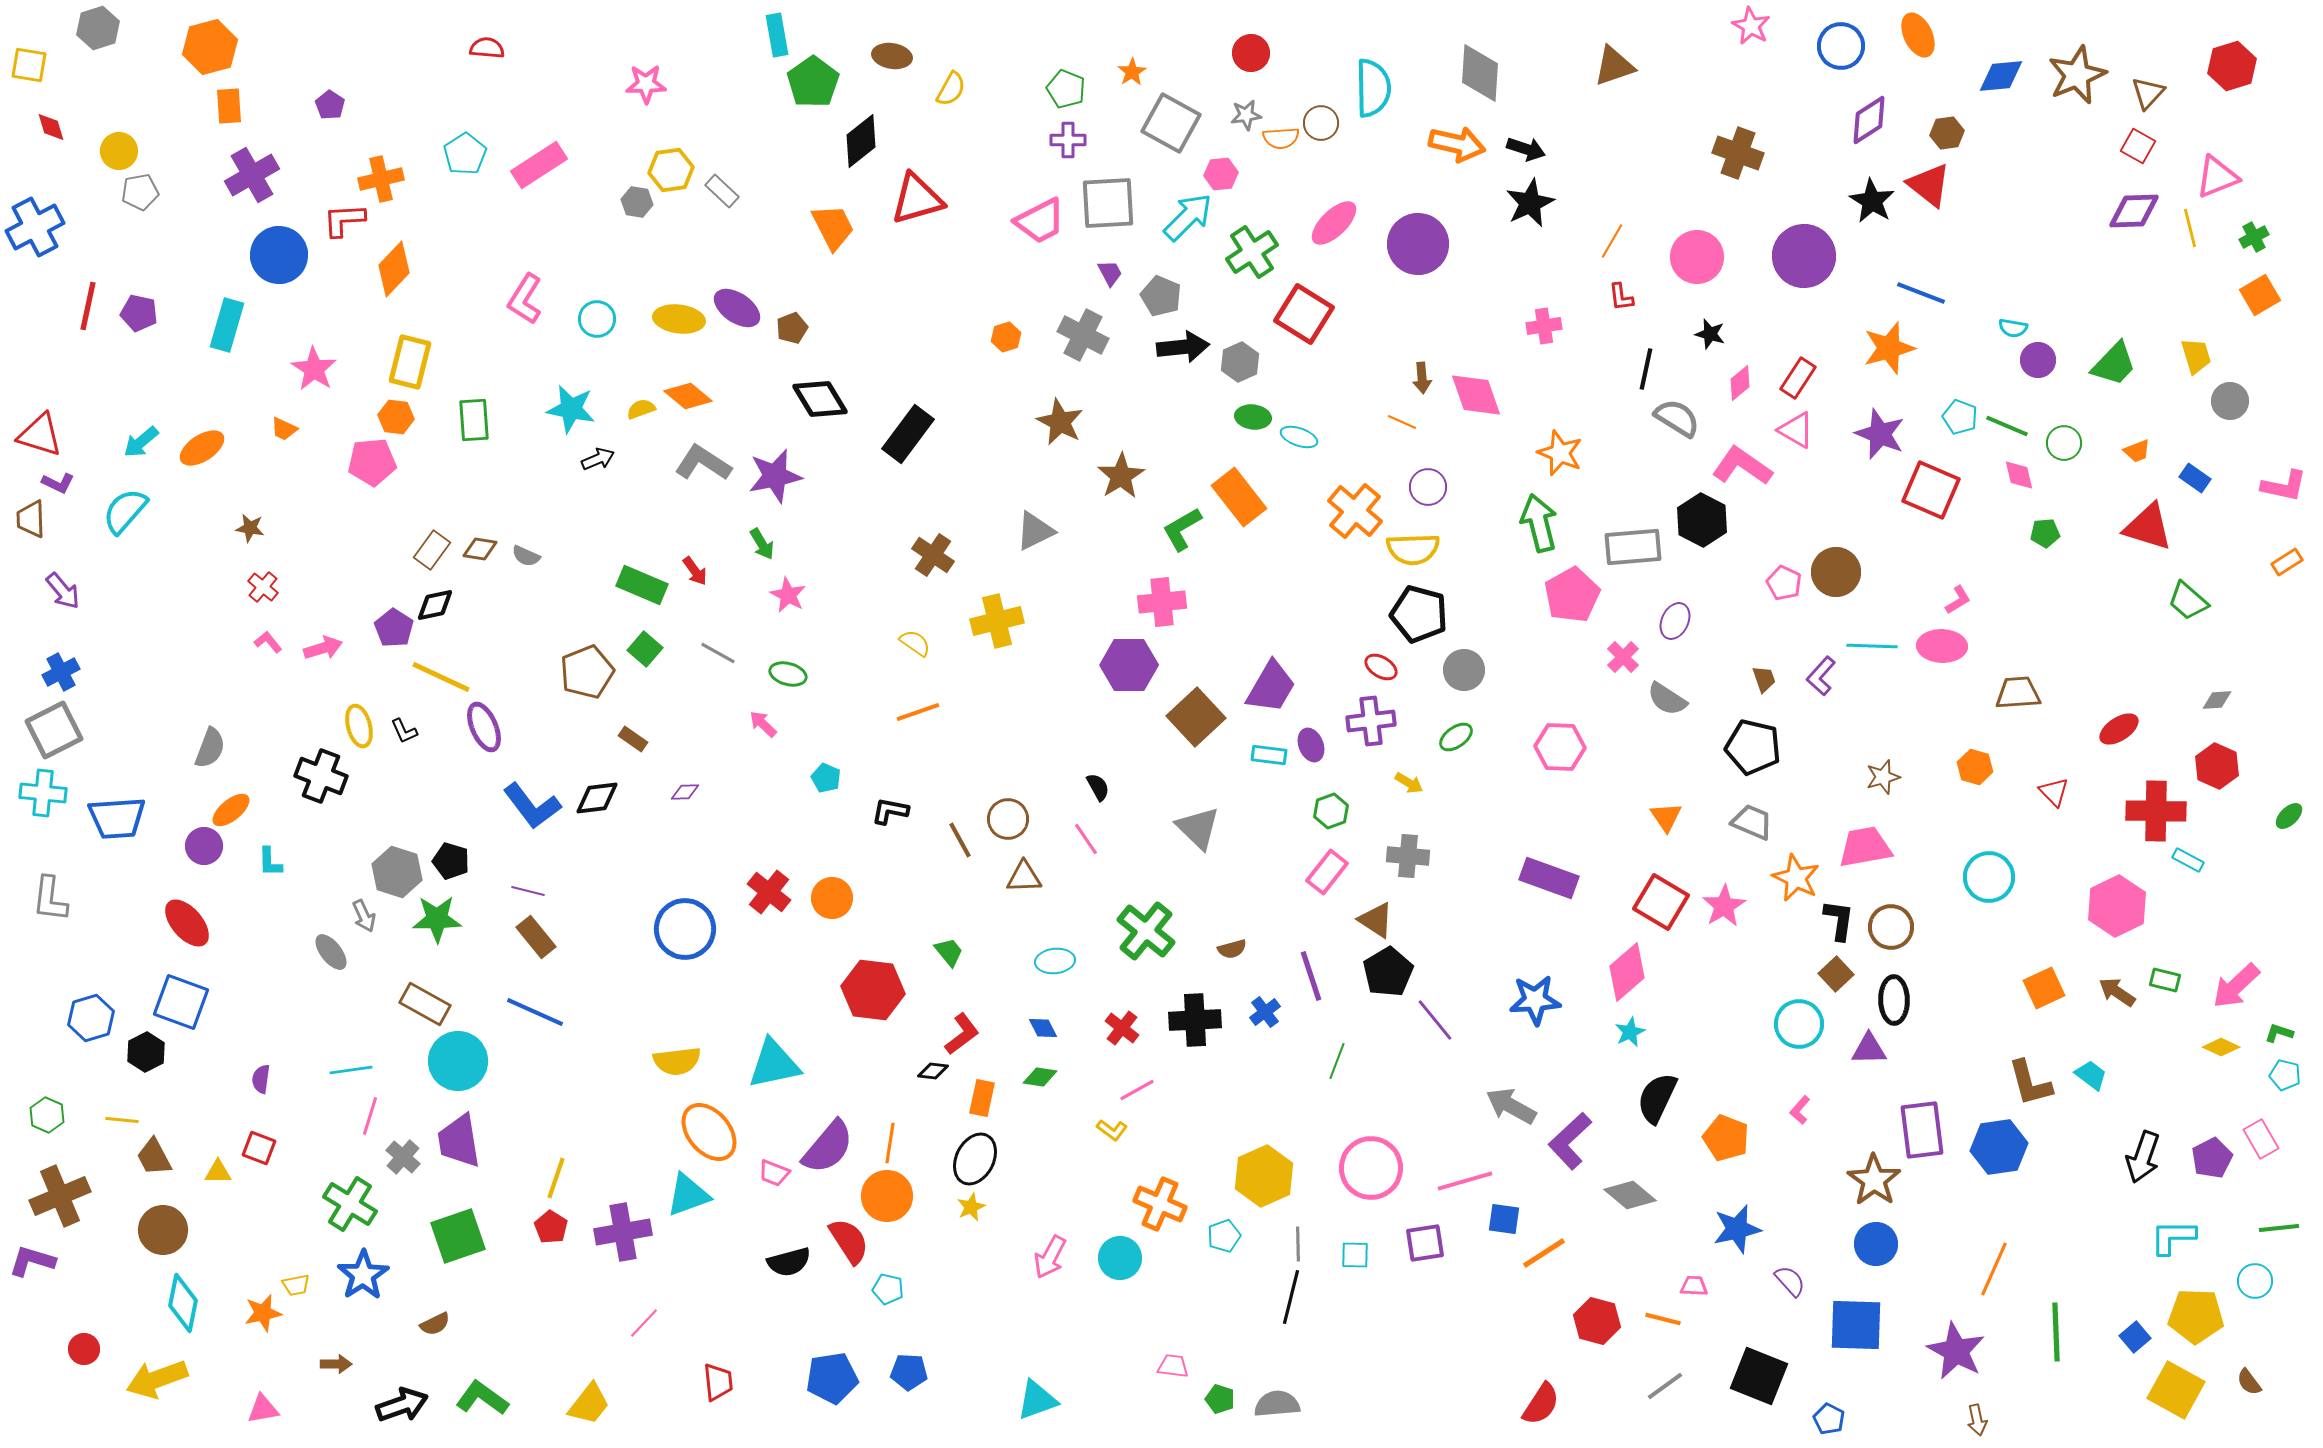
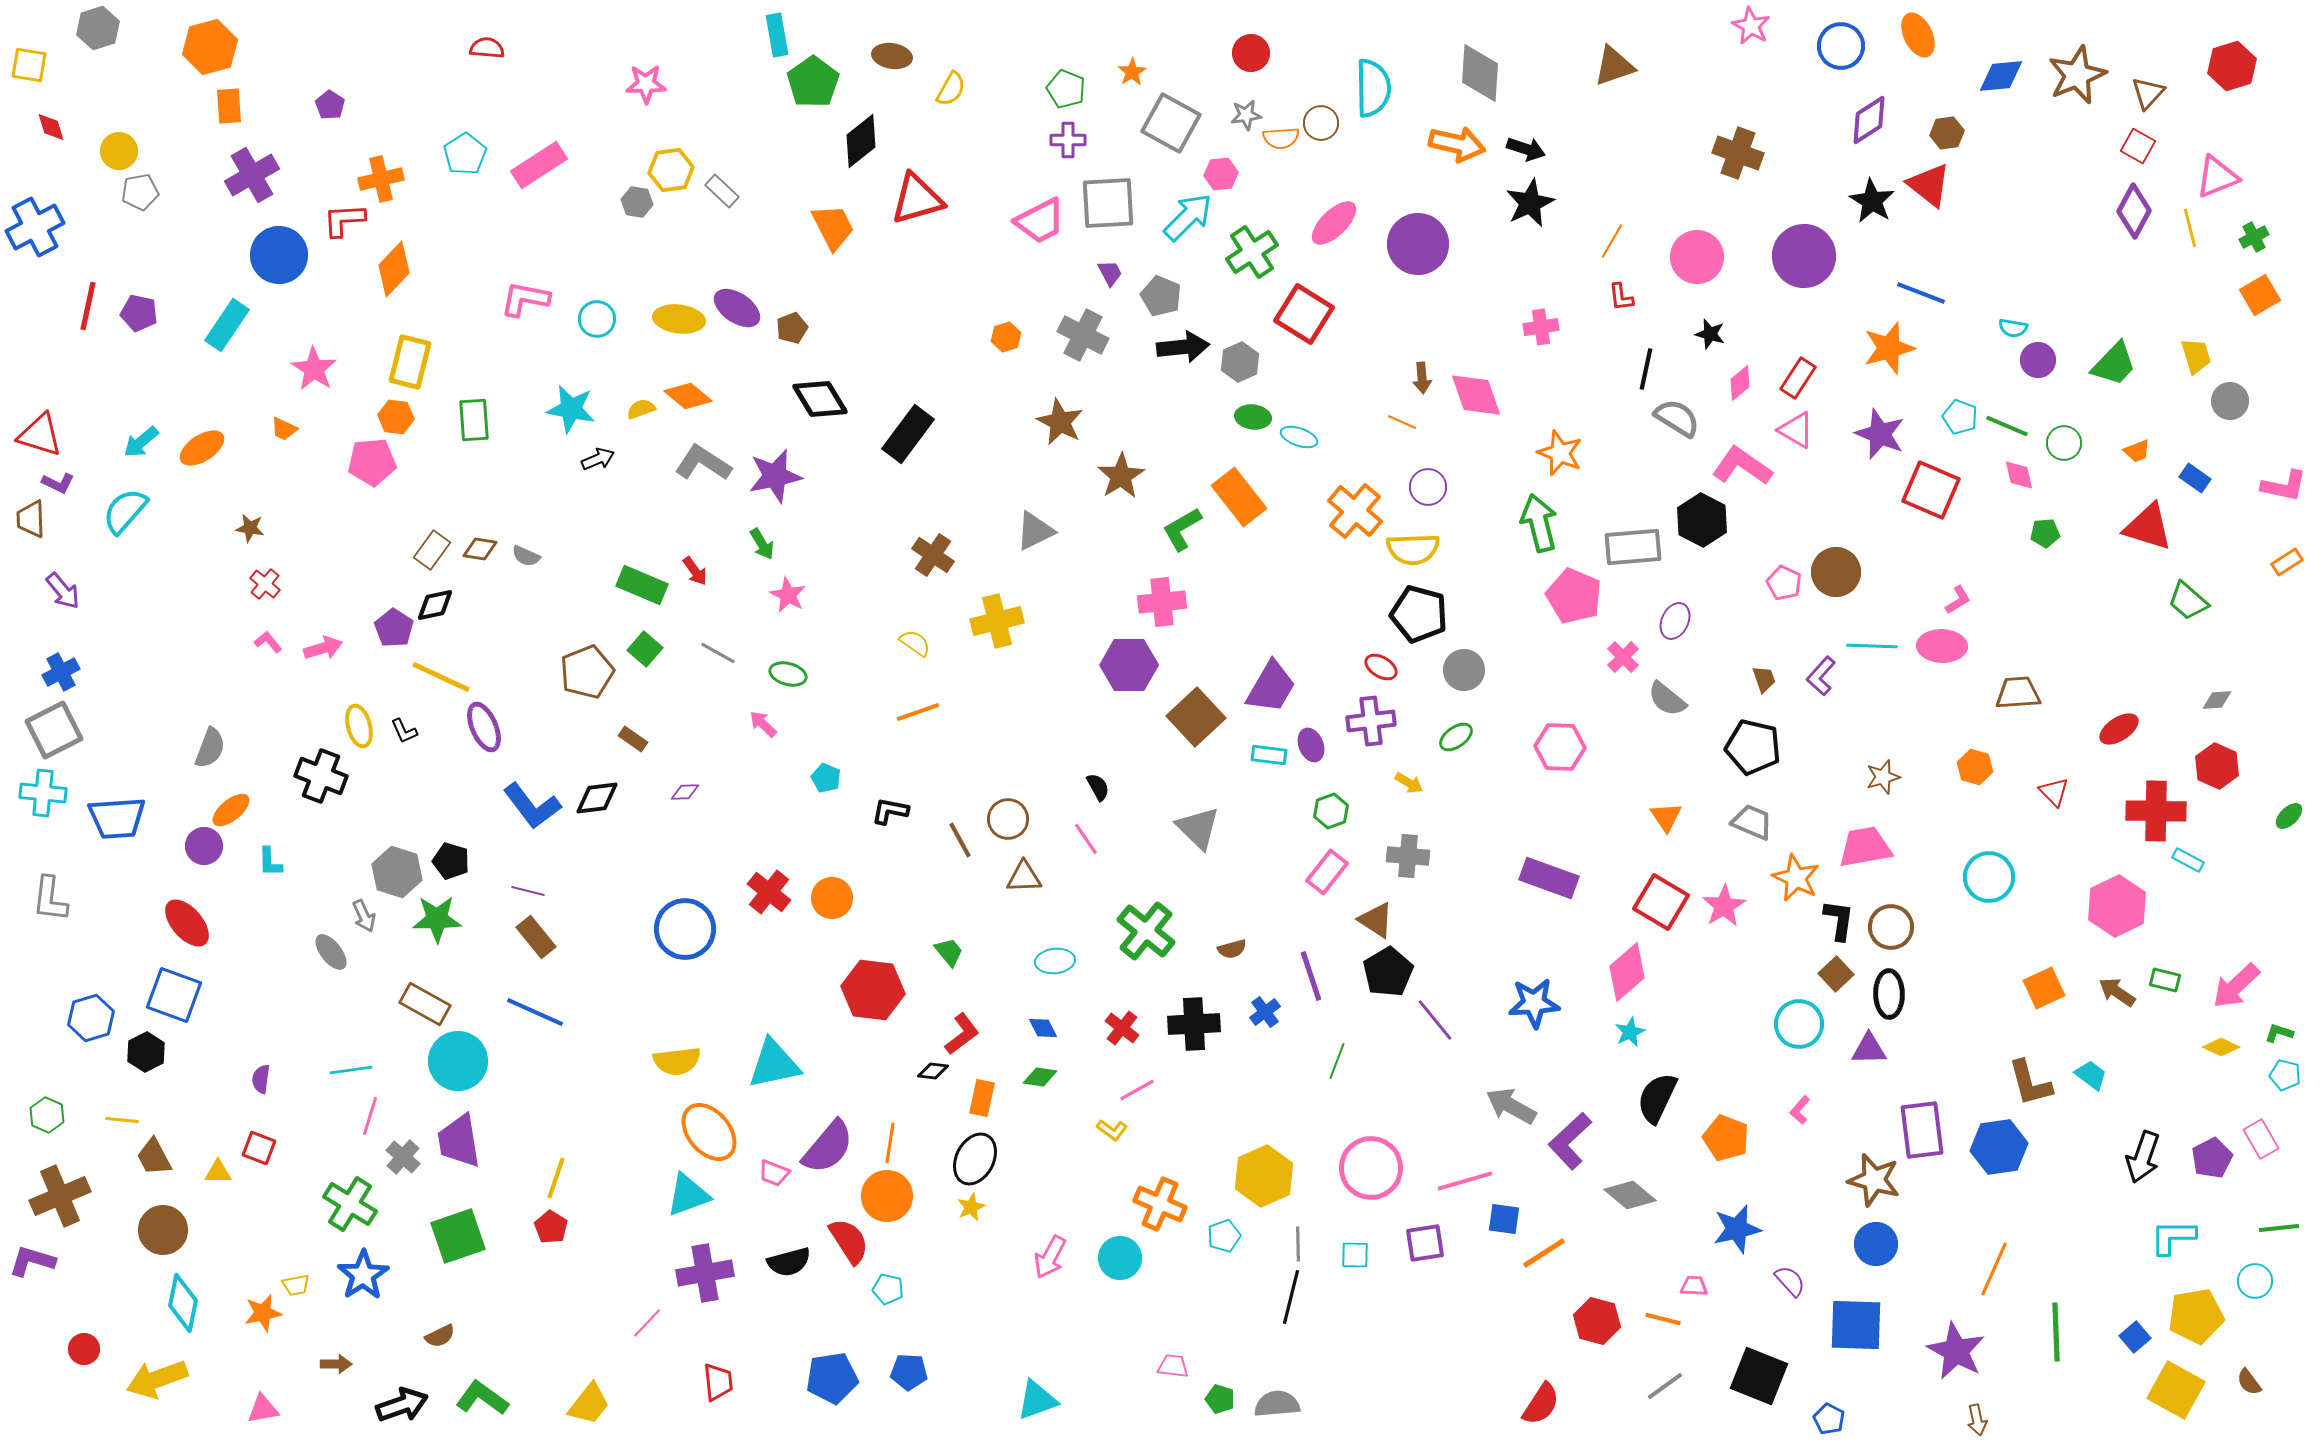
purple diamond at (2134, 211): rotated 60 degrees counterclockwise
pink L-shape at (525, 299): rotated 69 degrees clockwise
cyan rectangle at (227, 325): rotated 18 degrees clockwise
pink cross at (1544, 326): moved 3 px left, 1 px down
red cross at (263, 587): moved 2 px right, 3 px up
pink pentagon at (1572, 595): moved 2 px right, 1 px down; rotated 20 degrees counterclockwise
gray semicircle at (1667, 699): rotated 6 degrees clockwise
blue star at (1535, 1000): moved 1 px left, 3 px down
black ellipse at (1894, 1000): moved 5 px left, 6 px up
blue square at (181, 1002): moved 7 px left, 7 px up
black cross at (1195, 1020): moved 1 px left, 4 px down
brown star at (1874, 1180): rotated 20 degrees counterclockwise
purple cross at (623, 1232): moved 82 px right, 41 px down
yellow pentagon at (2196, 1316): rotated 12 degrees counterclockwise
pink line at (644, 1323): moved 3 px right
brown semicircle at (435, 1324): moved 5 px right, 12 px down
